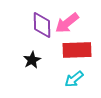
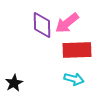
black star: moved 18 px left, 23 px down
cyan arrow: rotated 126 degrees counterclockwise
